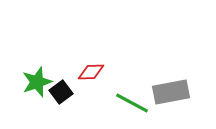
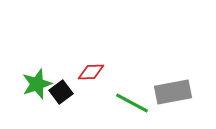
green star: moved 2 px down
gray rectangle: moved 2 px right
